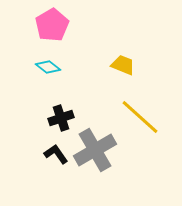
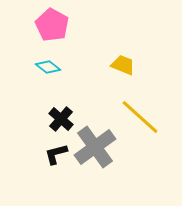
pink pentagon: rotated 12 degrees counterclockwise
black cross: moved 1 px down; rotated 30 degrees counterclockwise
gray cross: moved 3 px up; rotated 6 degrees counterclockwise
black L-shape: rotated 70 degrees counterclockwise
